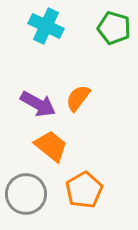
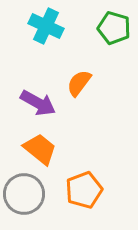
orange semicircle: moved 1 px right, 15 px up
purple arrow: moved 1 px up
orange trapezoid: moved 11 px left, 3 px down
orange pentagon: rotated 9 degrees clockwise
gray circle: moved 2 px left
